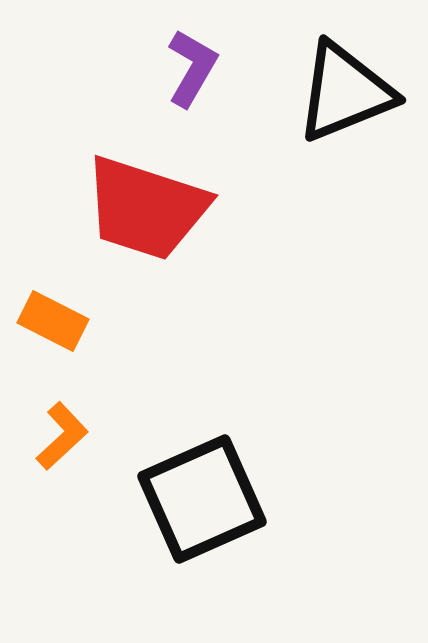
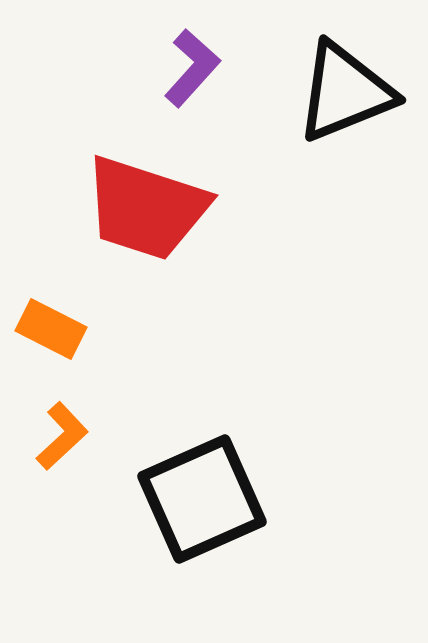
purple L-shape: rotated 12 degrees clockwise
orange rectangle: moved 2 px left, 8 px down
